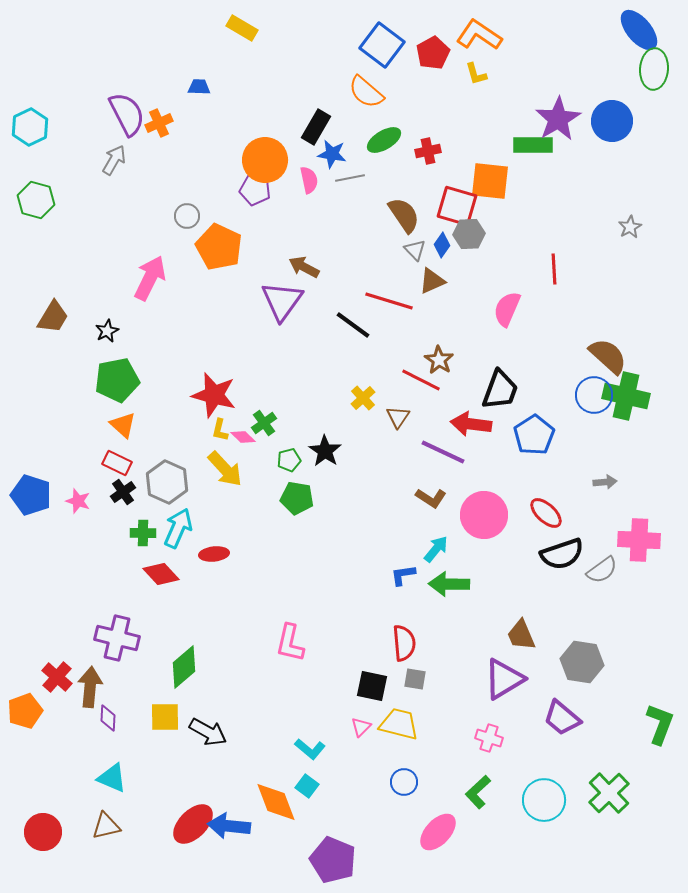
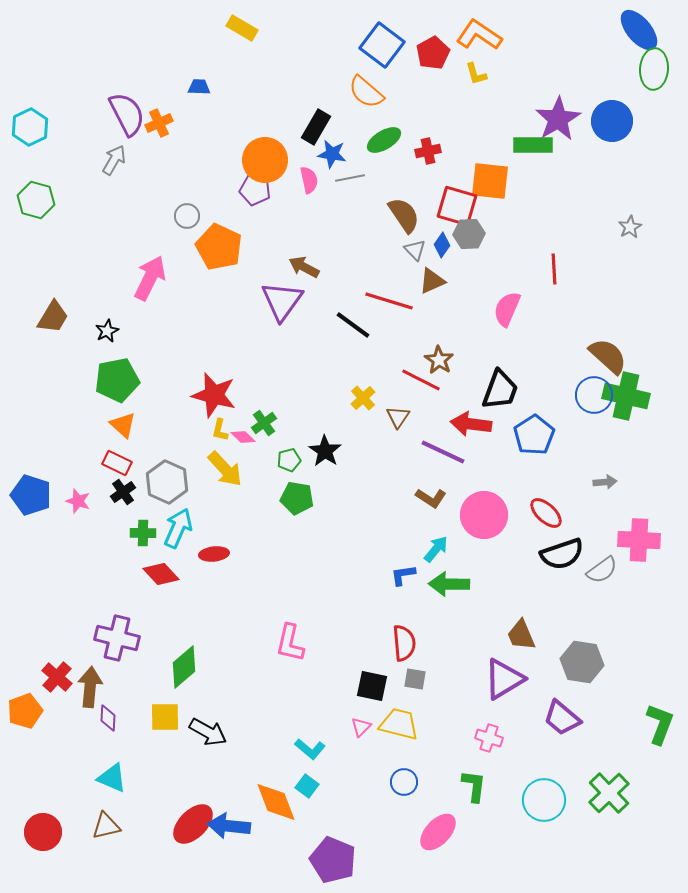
green L-shape at (478, 792): moved 4 px left, 6 px up; rotated 140 degrees clockwise
